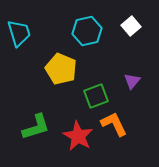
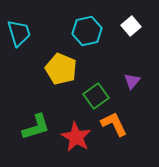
green square: rotated 15 degrees counterclockwise
red star: moved 2 px left, 1 px down
